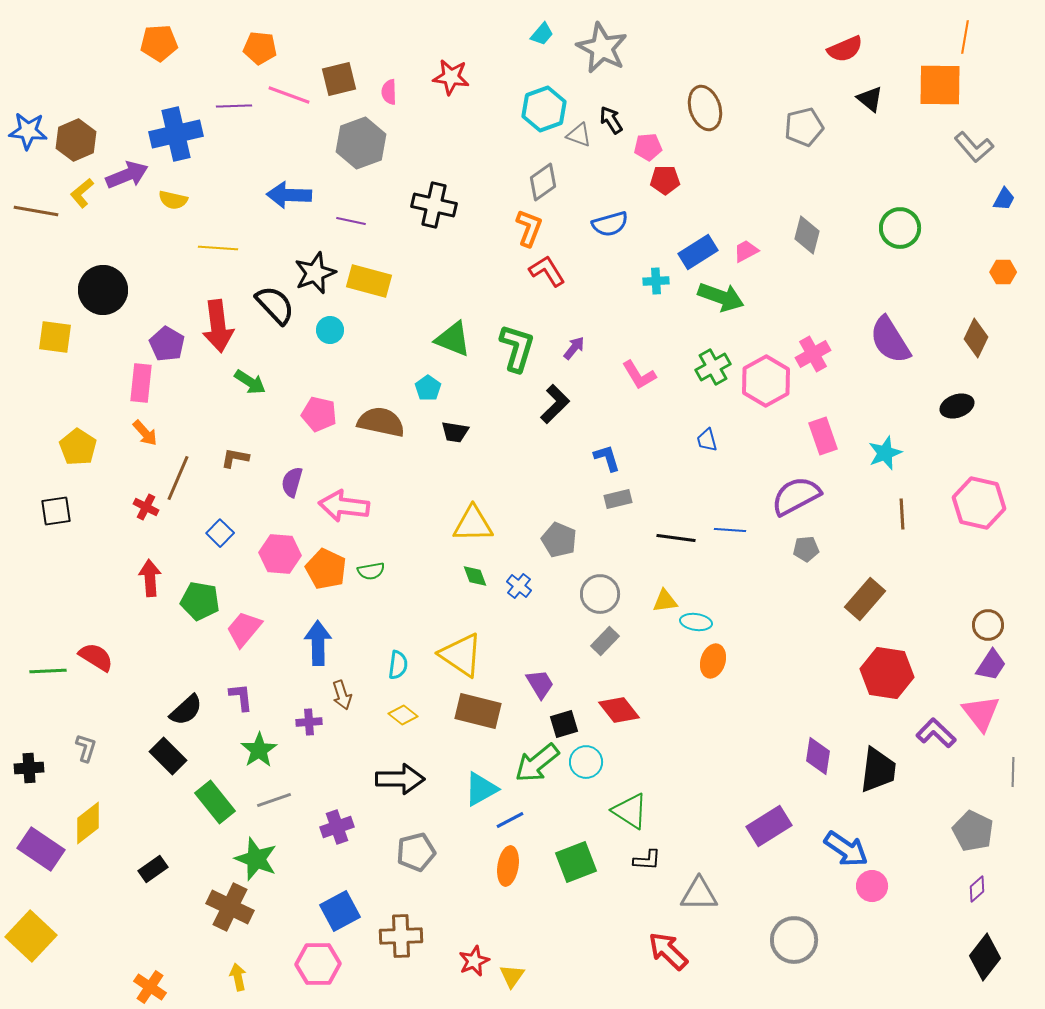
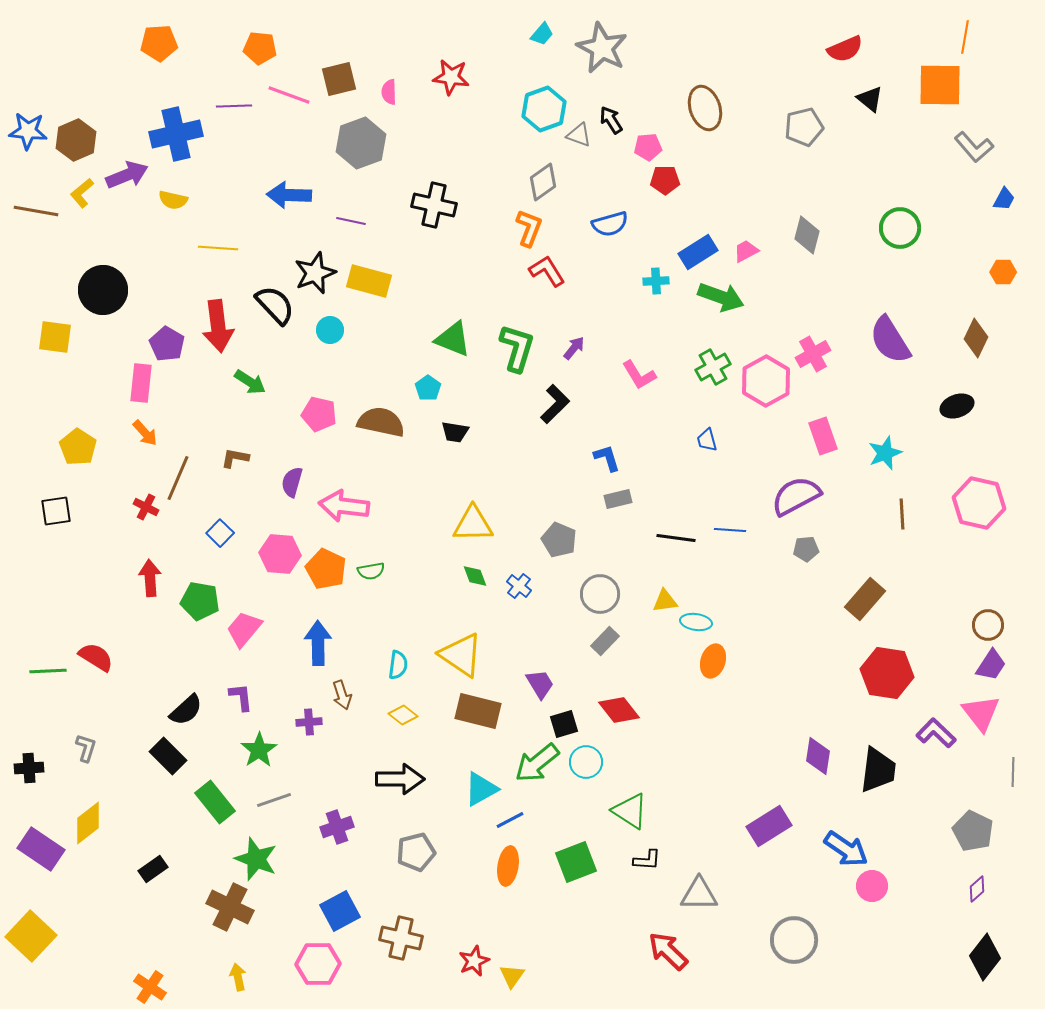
brown cross at (401, 936): moved 2 px down; rotated 15 degrees clockwise
